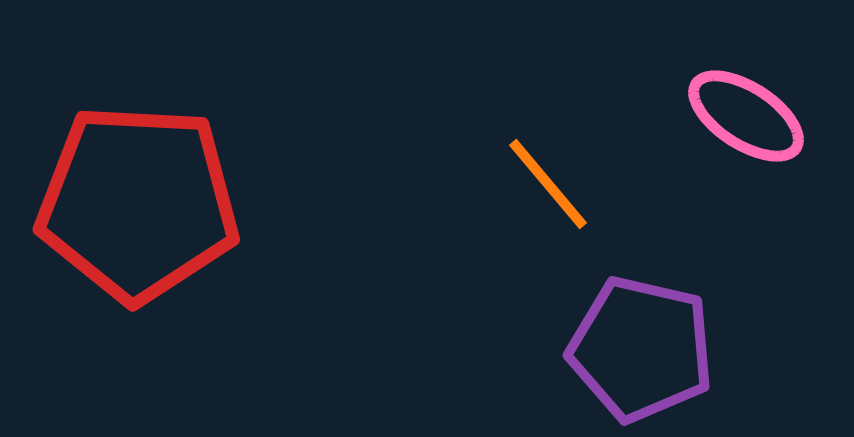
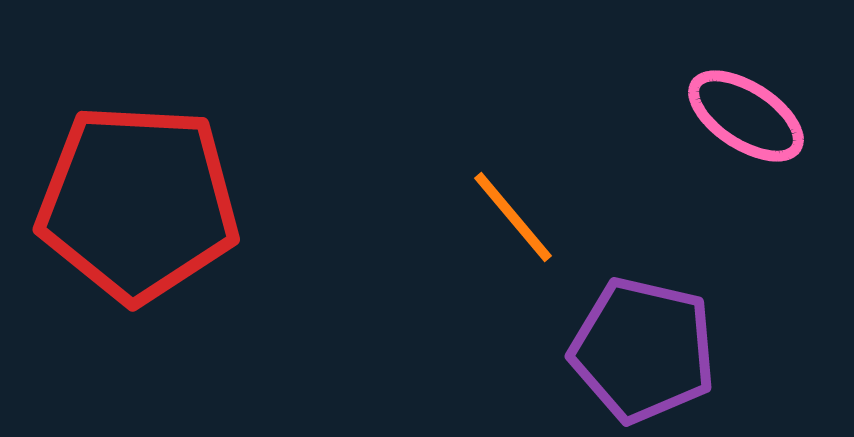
orange line: moved 35 px left, 33 px down
purple pentagon: moved 2 px right, 1 px down
